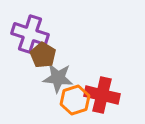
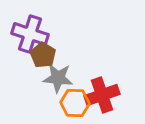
red cross: rotated 32 degrees counterclockwise
orange hexagon: moved 3 px down; rotated 20 degrees clockwise
